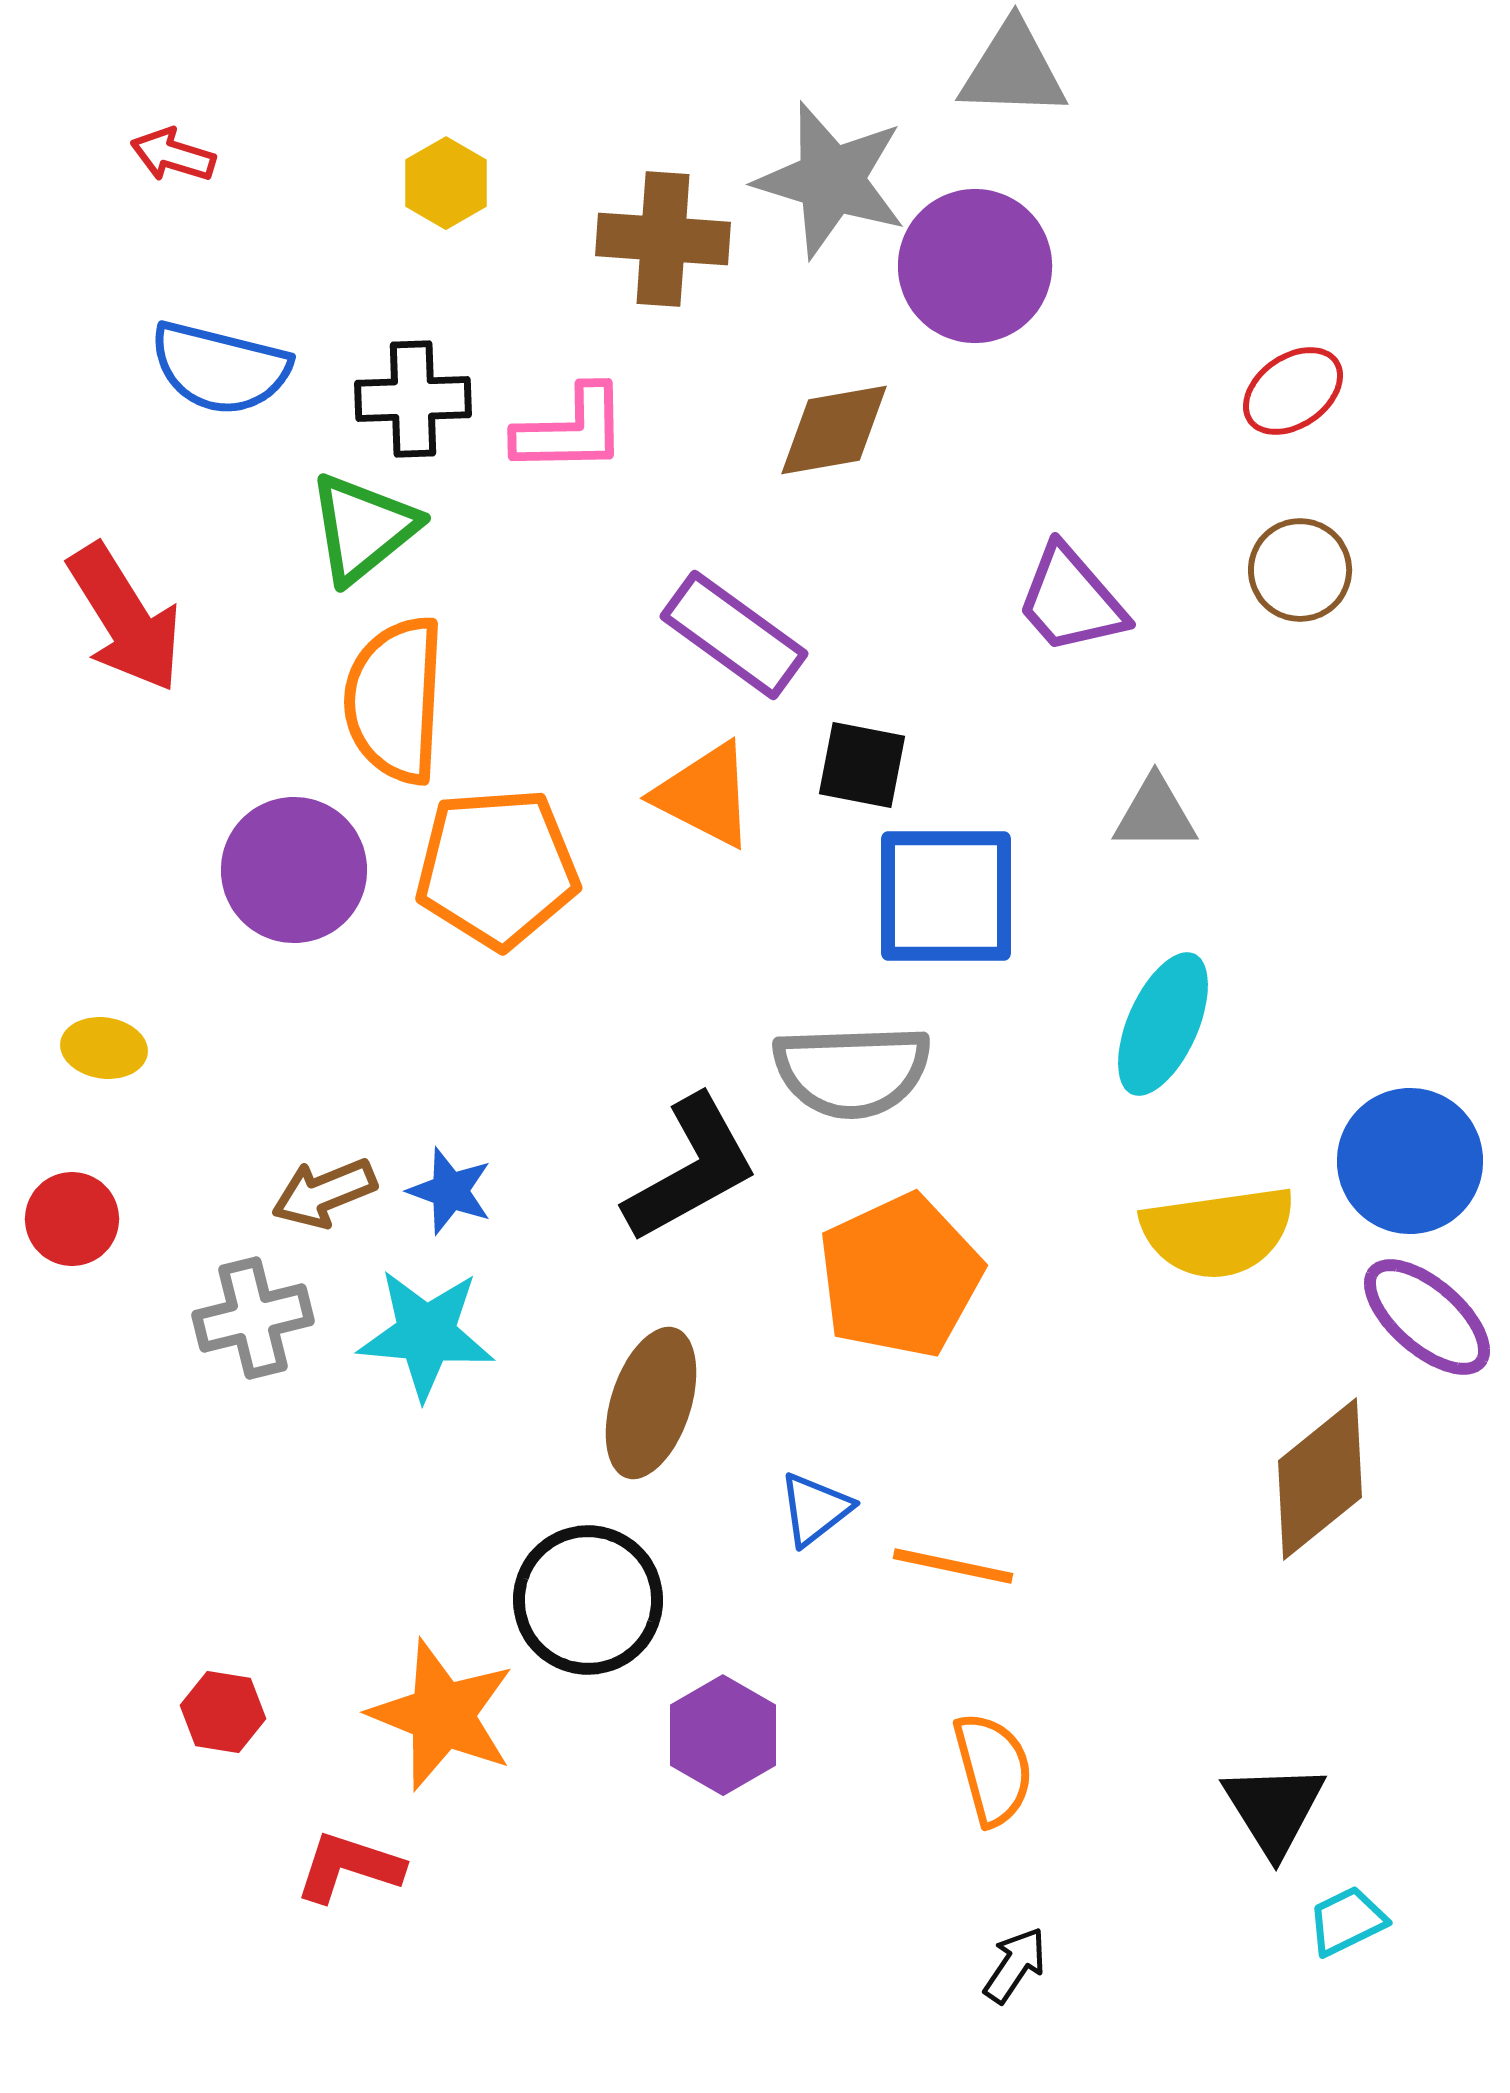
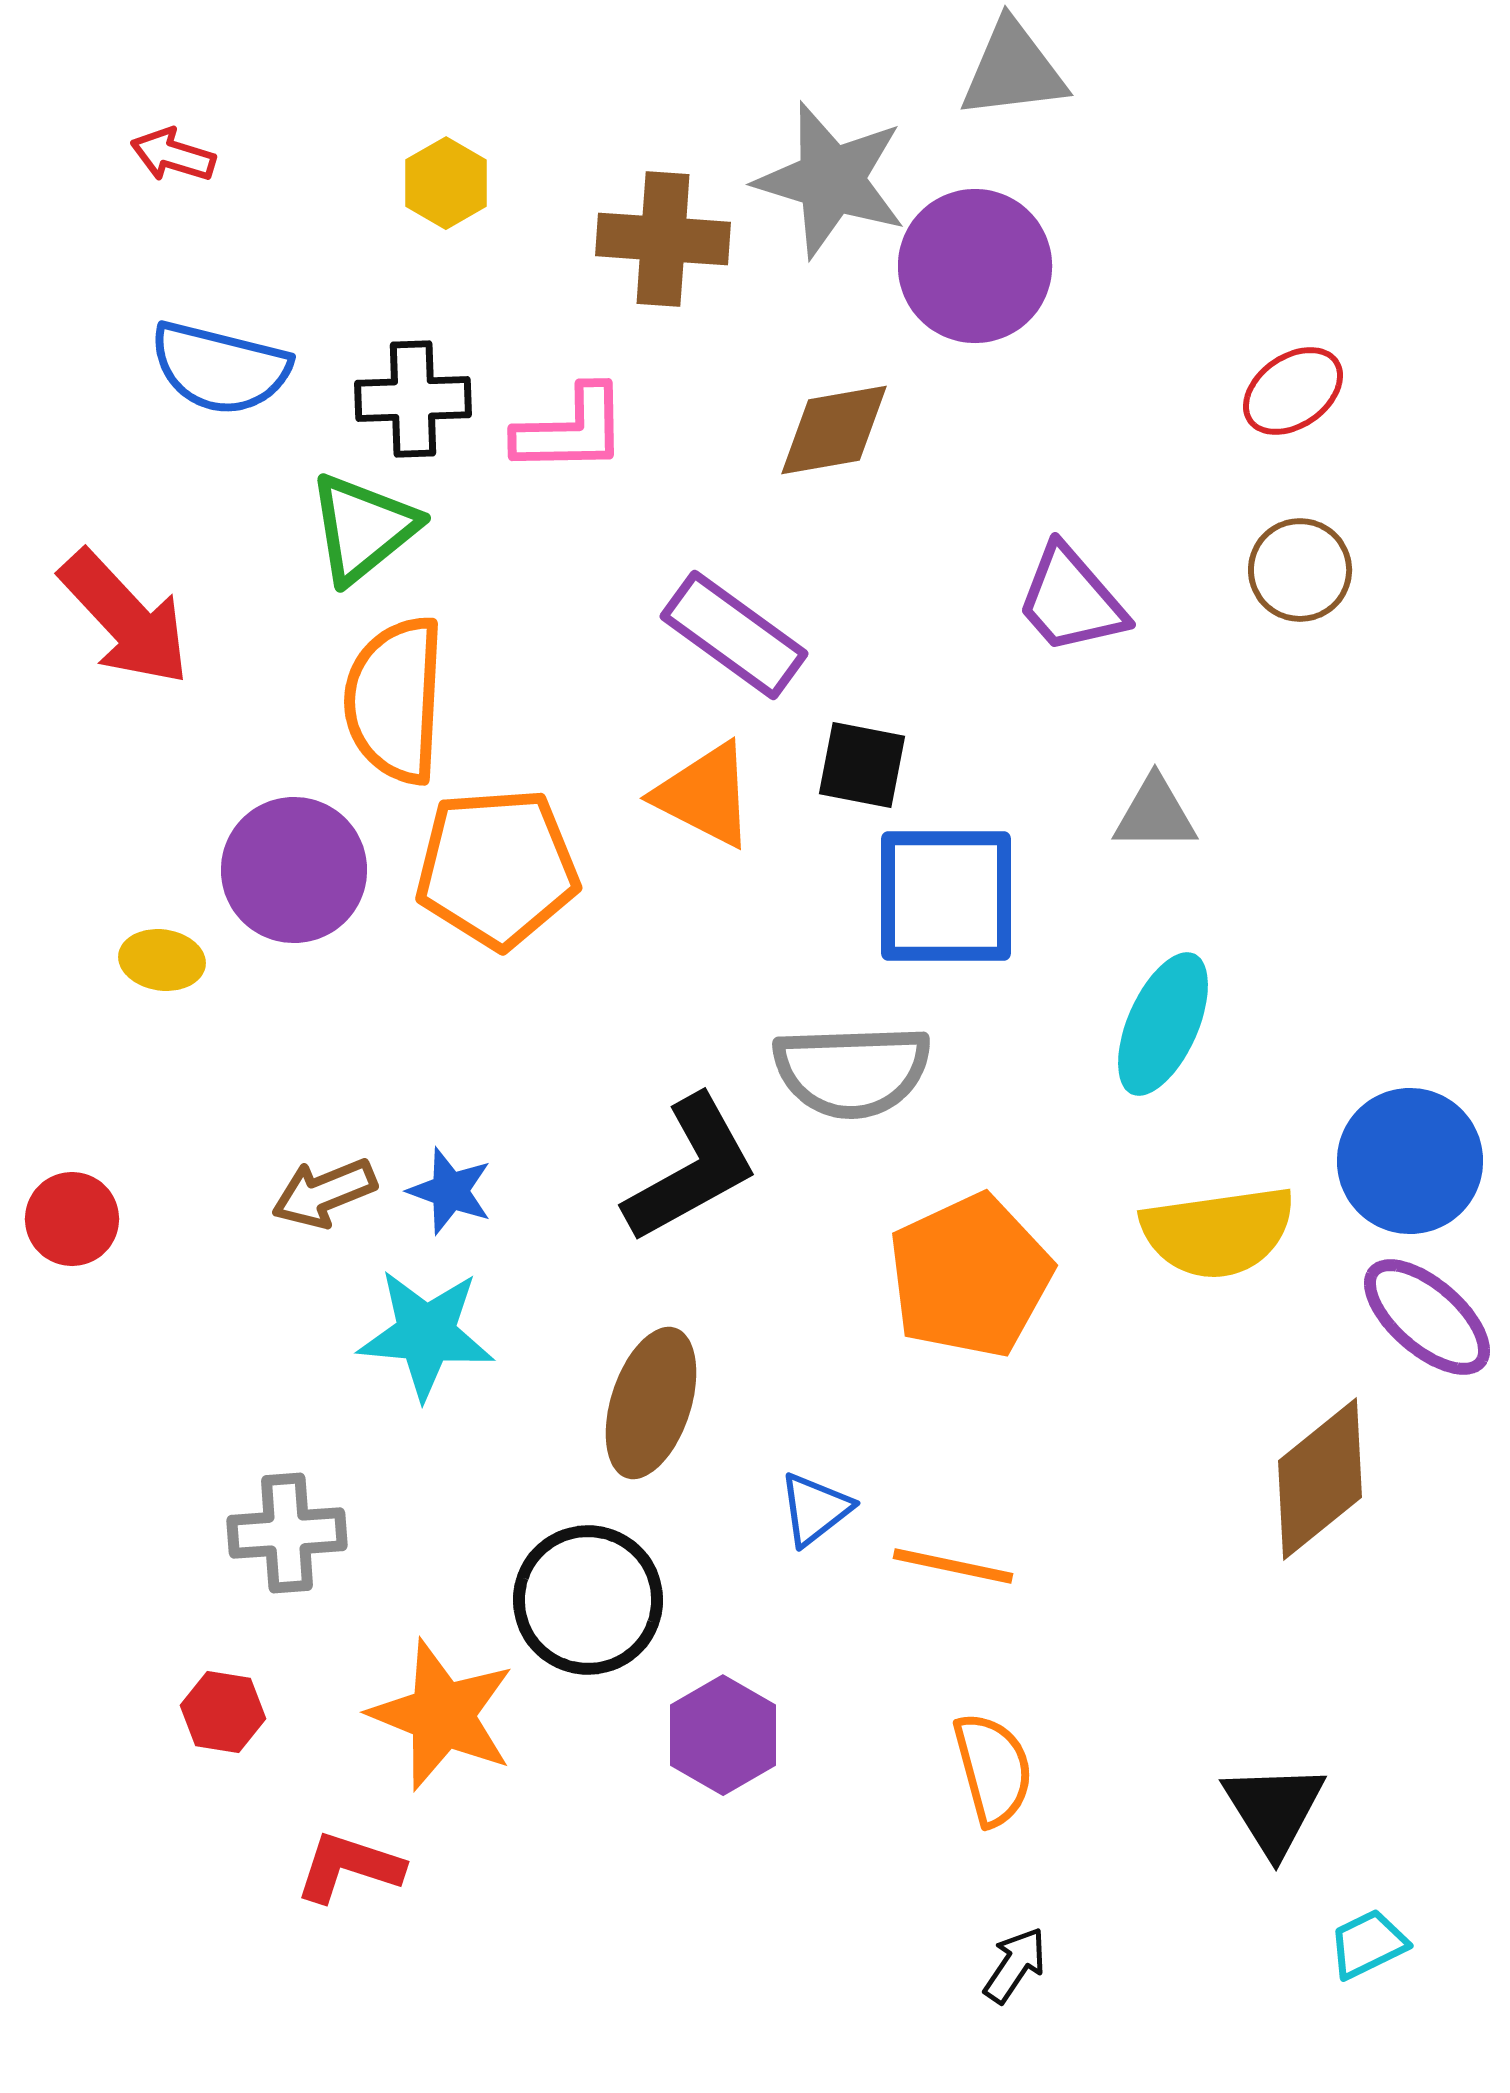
gray triangle at (1013, 70): rotated 9 degrees counterclockwise
red arrow at (125, 618): rotated 11 degrees counterclockwise
yellow ellipse at (104, 1048): moved 58 px right, 88 px up
orange pentagon at (900, 1276): moved 70 px right
gray cross at (253, 1318): moved 34 px right, 215 px down; rotated 10 degrees clockwise
cyan trapezoid at (1347, 1921): moved 21 px right, 23 px down
